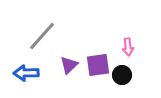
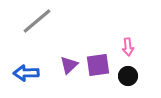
gray line: moved 5 px left, 15 px up; rotated 8 degrees clockwise
black circle: moved 6 px right, 1 px down
